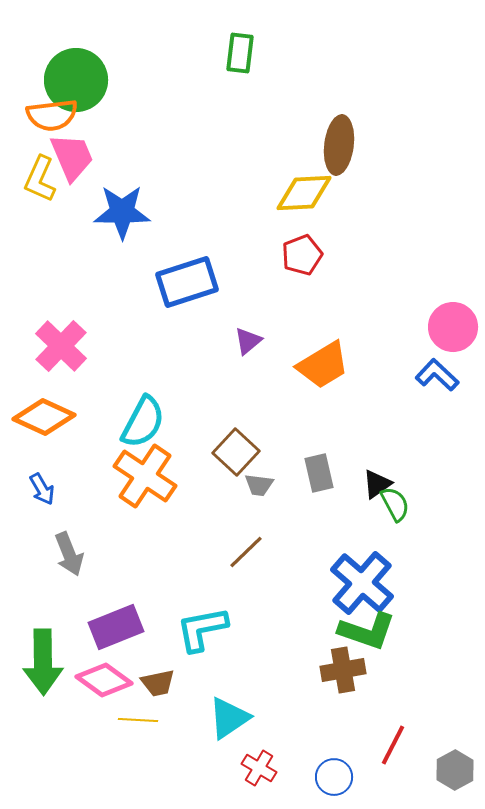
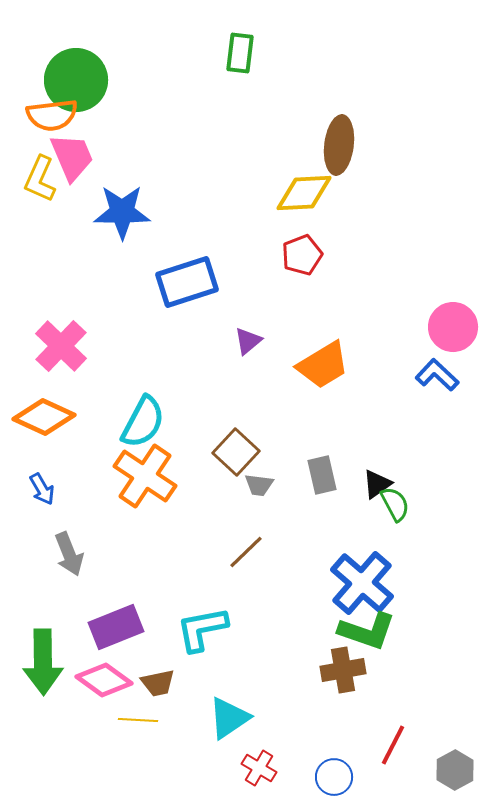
gray rectangle: moved 3 px right, 2 px down
